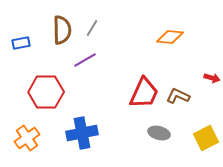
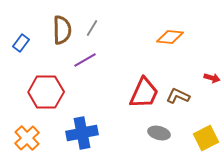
blue rectangle: rotated 42 degrees counterclockwise
orange cross: rotated 10 degrees counterclockwise
